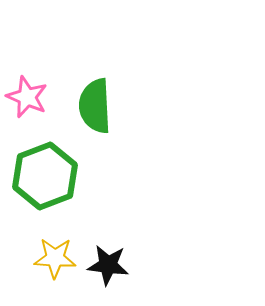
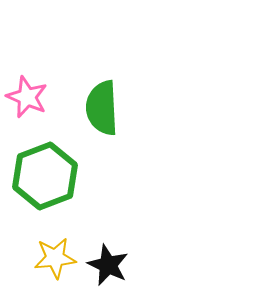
green semicircle: moved 7 px right, 2 px down
yellow star: rotated 9 degrees counterclockwise
black star: rotated 18 degrees clockwise
